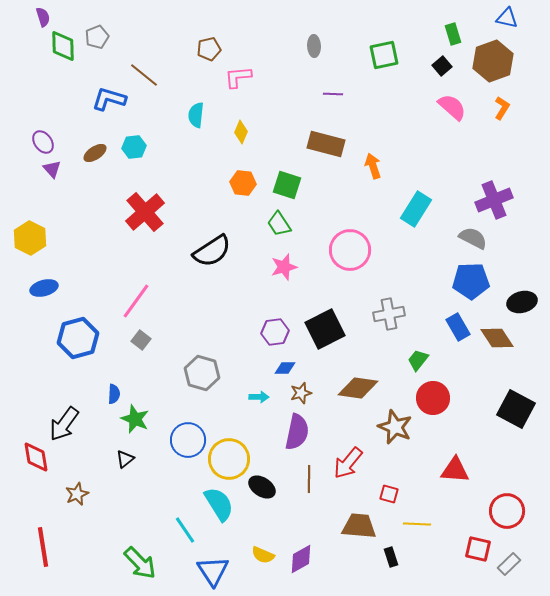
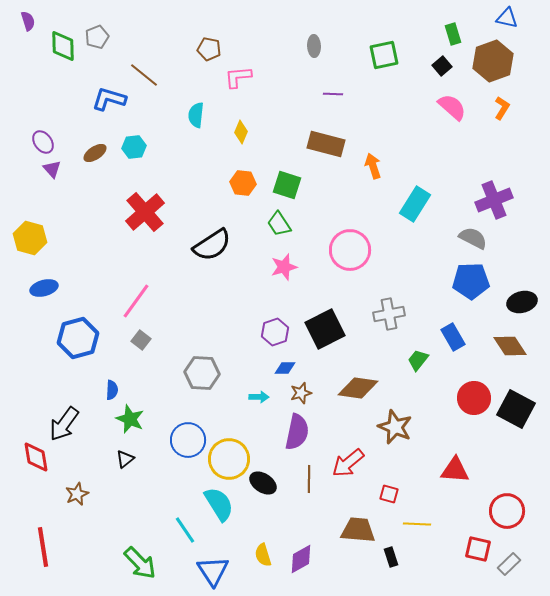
purple semicircle at (43, 17): moved 15 px left, 4 px down
brown pentagon at (209, 49): rotated 25 degrees clockwise
cyan rectangle at (416, 209): moved 1 px left, 5 px up
yellow hexagon at (30, 238): rotated 12 degrees counterclockwise
black semicircle at (212, 251): moved 6 px up
blue rectangle at (458, 327): moved 5 px left, 10 px down
purple hexagon at (275, 332): rotated 12 degrees counterclockwise
brown diamond at (497, 338): moved 13 px right, 8 px down
gray hexagon at (202, 373): rotated 12 degrees counterclockwise
blue semicircle at (114, 394): moved 2 px left, 4 px up
red circle at (433, 398): moved 41 px right
green star at (135, 419): moved 5 px left
red arrow at (348, 463): rotated 12 degrees clockwise
black ellipse at (262, 487): moved 1 px right, 4 px up
brown trapezoid at (359, 526): moved 1 px left, 4 px down
yellow semicircle at (263, 555): rotated 50 degrees clockwise
